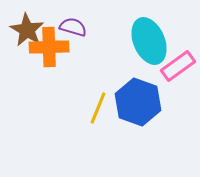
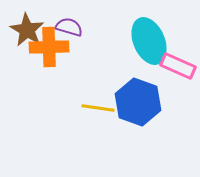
purple semicircle: moved 4 px left
pink rectangle: rotated 60 degrees clockwise
yellow line: rotated 76 degrees clockwise
